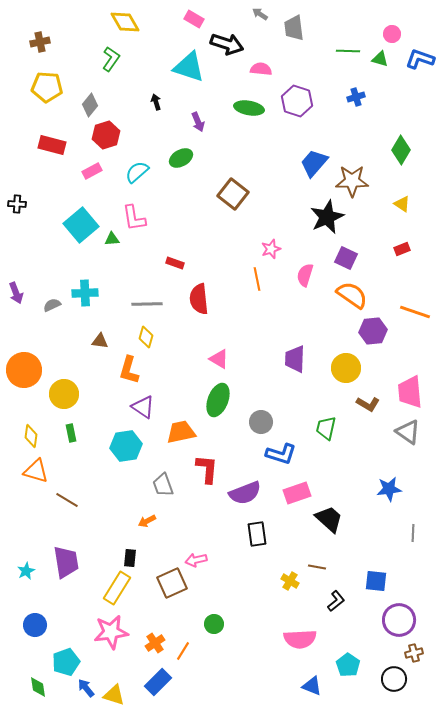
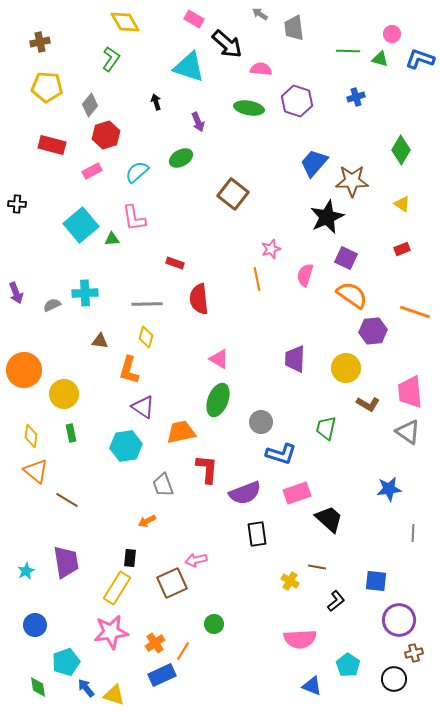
black arrow at (227, 44): rotated 24 degrees clockwise
orange triangle at (36, 471): rotated 24 degrees clockwise
blue rectangle at (158, 682): moved 4 px right, 7 px up; rotated 20 degrees clockwise
